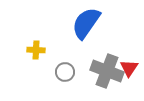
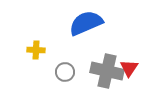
blue semicircle: rotated 32 degrees clockwise
gray cross: rotated 8 degrees counterclockwise
